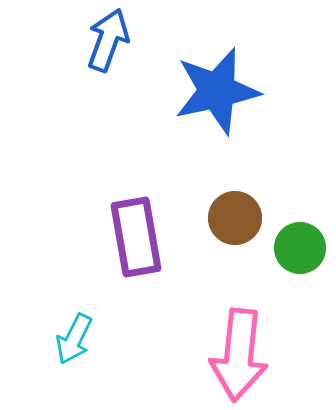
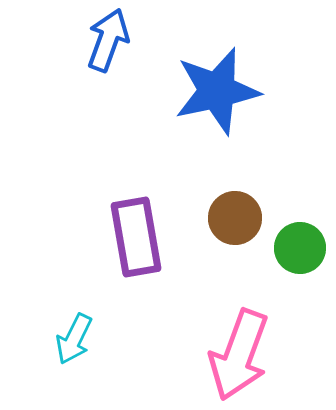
pink arrow: rotated 14 degrees clockwise
